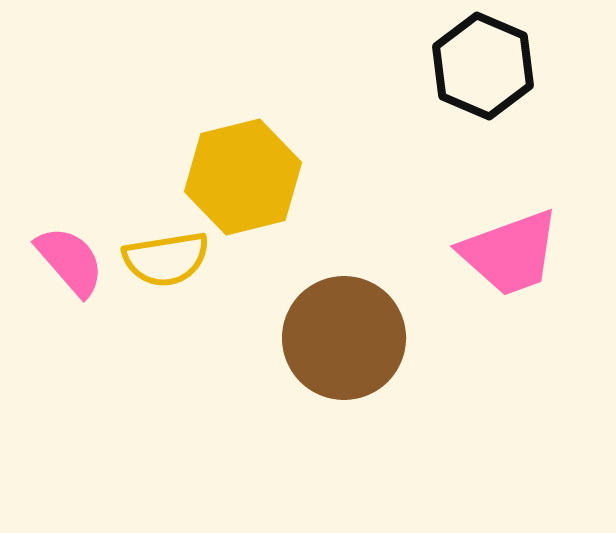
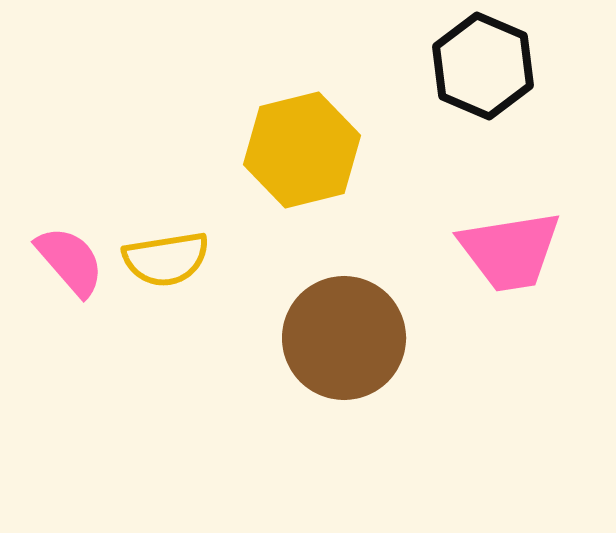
yellow hexagon: moved 59 px right, 27 px up
pink trapezoid: moved 2 px up; rotated 11 degrees clockwise
